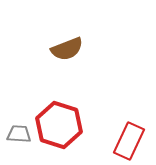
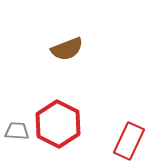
red hexagon: moved 1 px left, 1 px up; rotated 9 degrees clockwise
gray trapezoid: moved 2 px left, 3 px up
